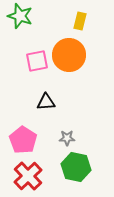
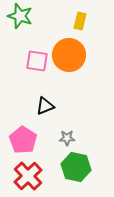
pink square: rotated 20 degrees clockwise
black triangle: moved 1 px left, 4 px down; rotated 18 degrees counterclockwise
